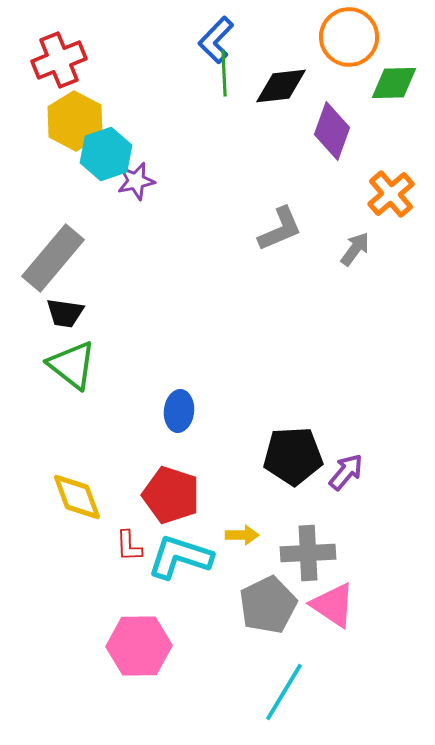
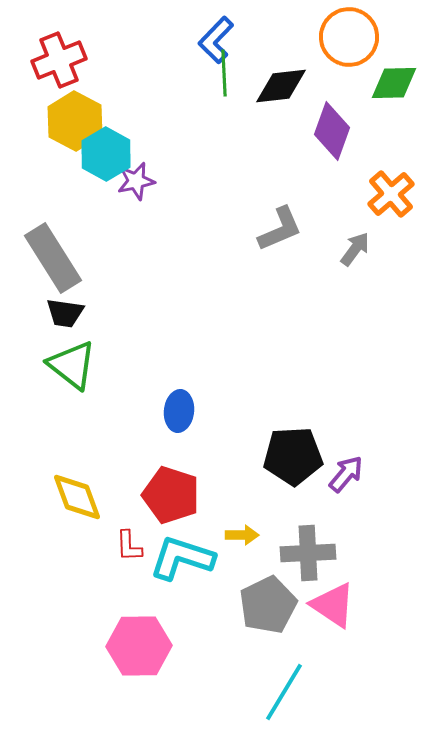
cyan hexagon: rotated 12 degrees counterclockwise
gray rectangle: rotated 72 degrees counterclockwise
purple arrow: moved 2 px down
cyan L-shape: moved 2 px right, 1 px down
